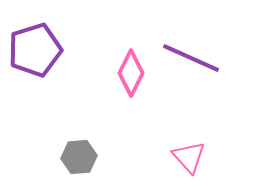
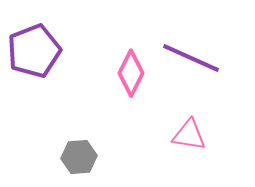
purple pentagon: moved 1 px left, 1 px down; rotated 4 degrees counterclockwise
pink triangle: moved 22 px up; rotated 39 degrees counterclockwise
